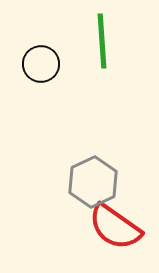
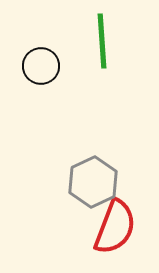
black circle: moved 2 px down
red semicircle: rotated 104 degrees counterclockwise
